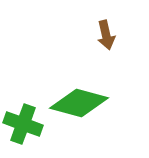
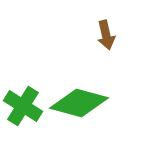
green cross: moved 18 px up; rotated 12 degrees clockwise
